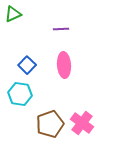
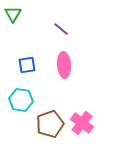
green triangle: rotated 36 degrees counterclockwise
purple line: rotated 42 degrees clockwise
blue square: rotated 36 degrees clockwise
cyan hexagon: moved 1 px right, 6 px down
